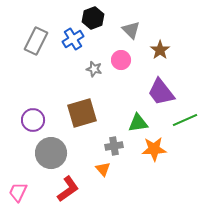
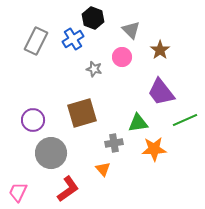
black hexagon: rotated 20 degrees counterclockwise
pink circle: moved 1 px right, 3 px up
gray cross: moved 3 px up
